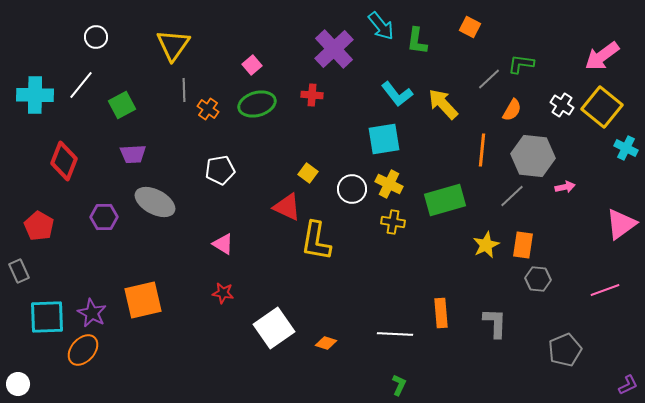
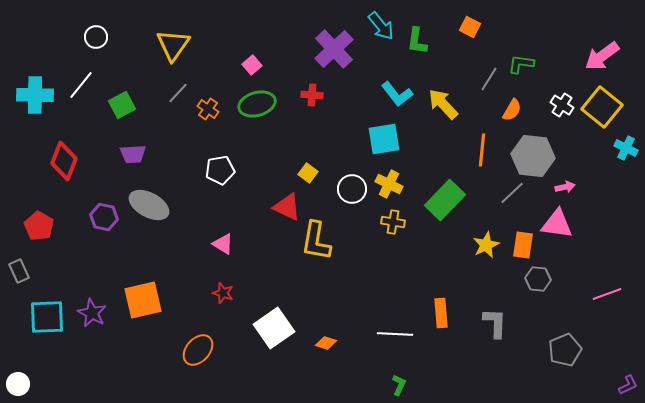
gray line at (489, 79): rotated 15 degrees counterclockwise
gray line at (184, 90): moved 6 px left, 3 px down; rotated 45 degrees clockwise
gray line at (512, 196): moved 3 px up
green rectangle at (445, 200): rotated 30 degrees counterclockwise
gray ellipse at (155, 202): moved 6 px left, 3 px down
purple hexagon at (104, 217): rotated 12 degrees clockwise
pink triangle at (621, 224): moved 64 px left; rotated 44 degrees clockwise
pink line at (605, 290): moved 2 px right, 4 px down
red star at (223, 293): rotated 10 degrees clockwise
orange ellipse at (83, 350): moved 115 px right
